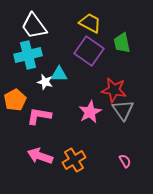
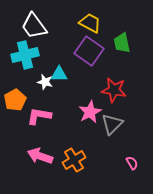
cyan cross: moved 3 px left
gray triangle: moved 11 px left, 14 px down; rotated 20 degrees clockwise
pink semicircle: moved 7 px right, 2 px down
